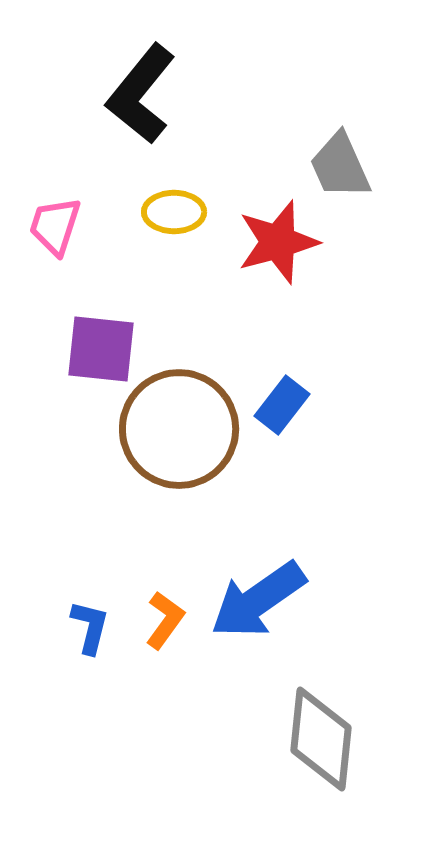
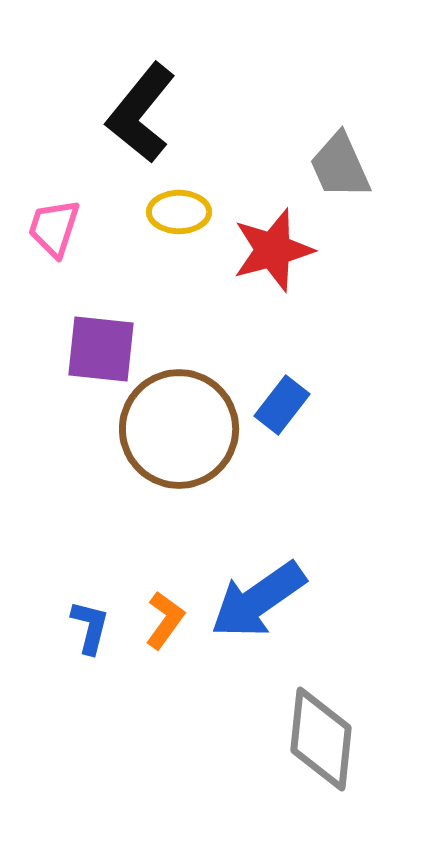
black L-shape: moved 19 px down
yellow ellipse: moved 5 px right
pink trapezoid: moved 1 px left, 2 px down
red star: moved 5 px left, 8 px down
